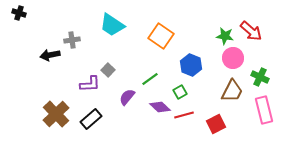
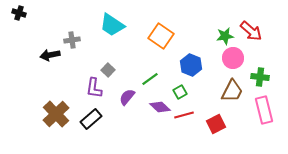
green star: rotated 18 degrees counterclockwise
green cross: rotated 18 degrees counterclockwise
purple L-shape: moved 4 px right, 4 px down; rotated 100 degrees clockwise
